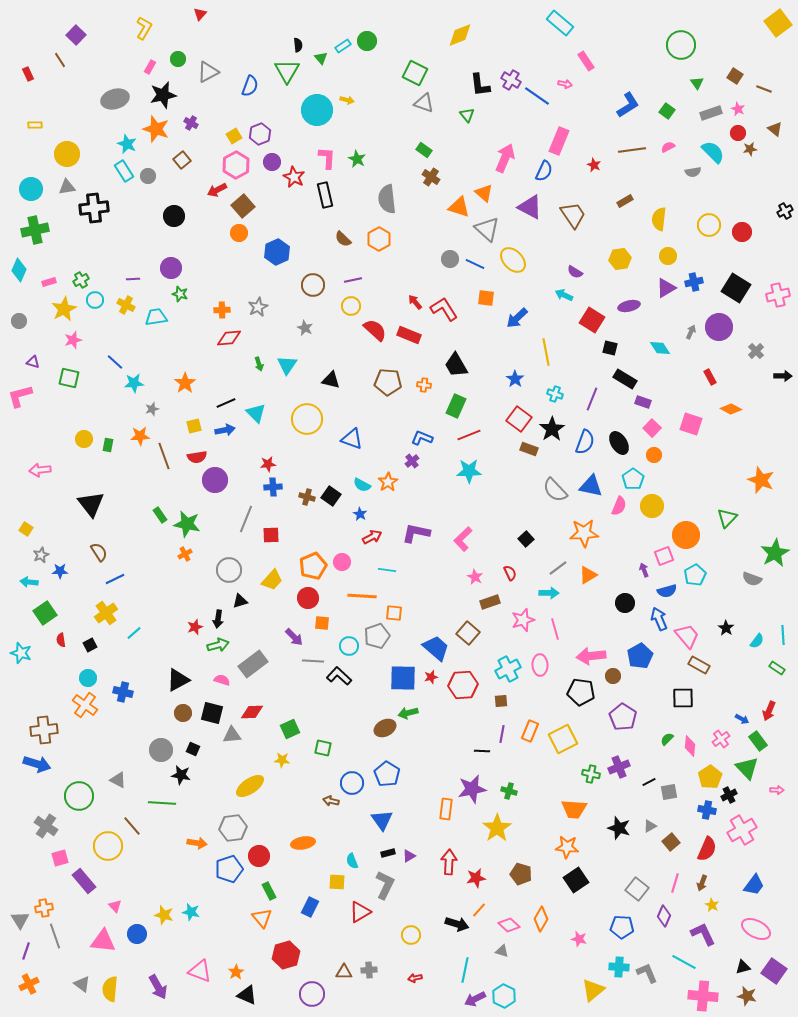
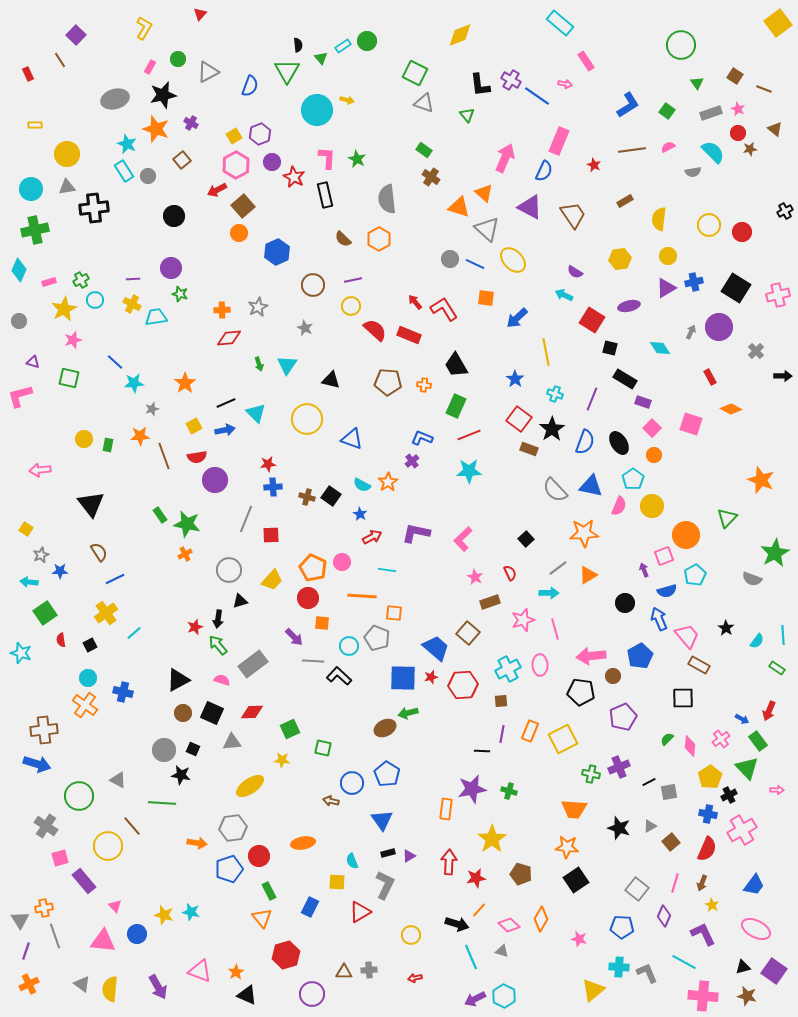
yellow cross at (126, 305): moved 6 px right, 1 px up
yellow square at (194, 426): rotated 14 degrees counterclockwise
orange pentagon at (313, 566): moved 2 px down; rotated 24 degrees counterclockwise
gray pentagon at (377, 636): moved 2 px down; rotated 30 degrees counterclockwise
green arrow at (218, 645): rotated 115 degrees counterclockwise
black square at (212, 713): rotated 10 degrees clockwise
purple pentagon at (623, 717): rotated 16 degrees clockwise
gray triangle at (232, 735): moved 7 px down
gray circle at (161, 750): moved 3 px right
blue cross at (707, 810): moved 1 px right, 4 px down
yellow star at (497, 828): moved 5 px left, 11 px down
cyan line at (465, 970): moved 6 px right, 13 px up; rotated 35 degrees counterclockwise
